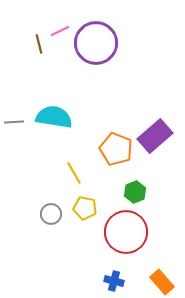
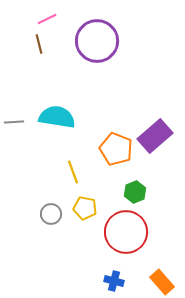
pink line: moved 13 px left, 12 px up
purple circle: moved 1 px right, 2 px up
cyan semicircle: moved 3 px right
yellow line: moved 1 px left, 1 px up; rotated 10 degrees clockwise
